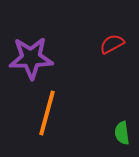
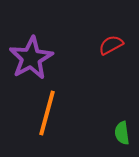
red semicircle: moved 1 px left, 1 px down
purple star: rotated 27 degrees counterclockwise
